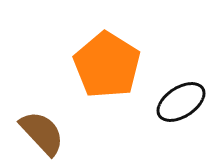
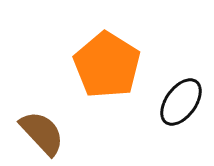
black ellipse: rotated 21 degrees counterclockwise
